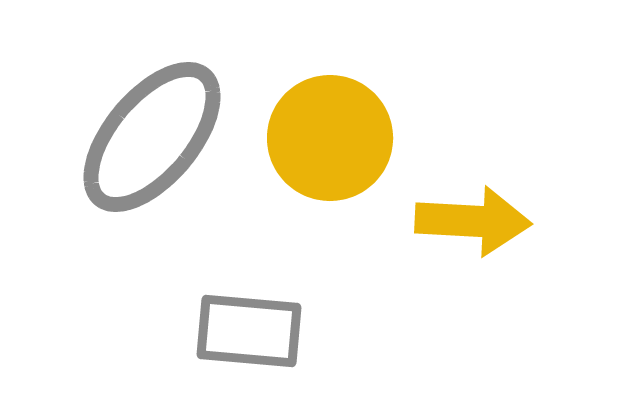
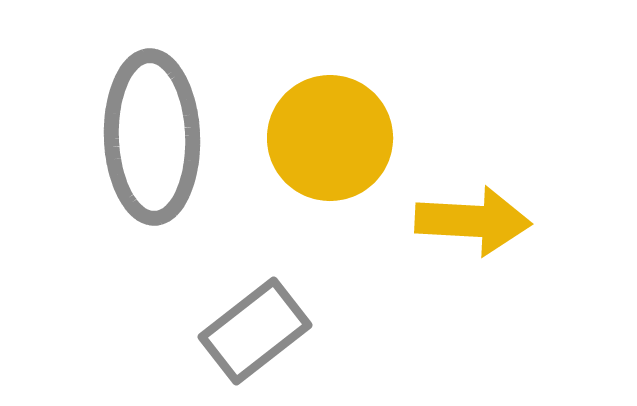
gray ellipse: rotated 42 degrees counterclockwise
gray rectangle: moved 6 px right; rotated 43 degrees counterclockwise
